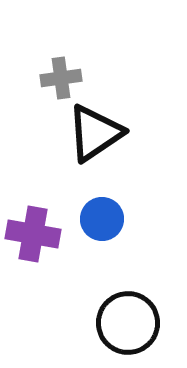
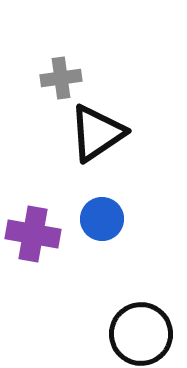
black triangle: moved 2 px right
black circle: moved 13 px right, 11 px down
